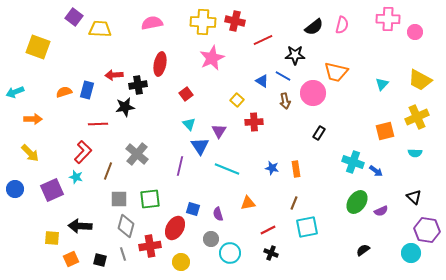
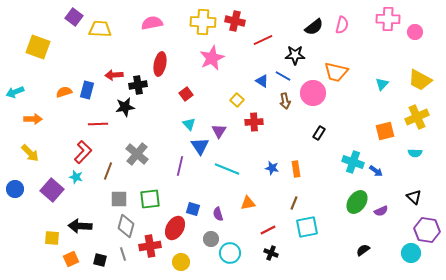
purple square at (52, 190): rotated 25 degrees counterclockwise
